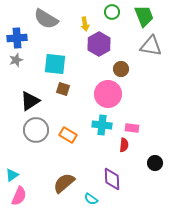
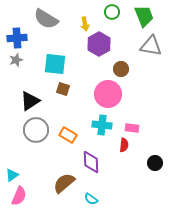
purple diamond: moved 21 px left, 17 px up
